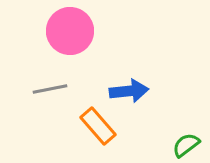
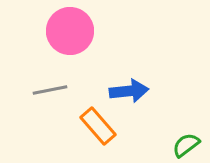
gray line: moved 1 px down
